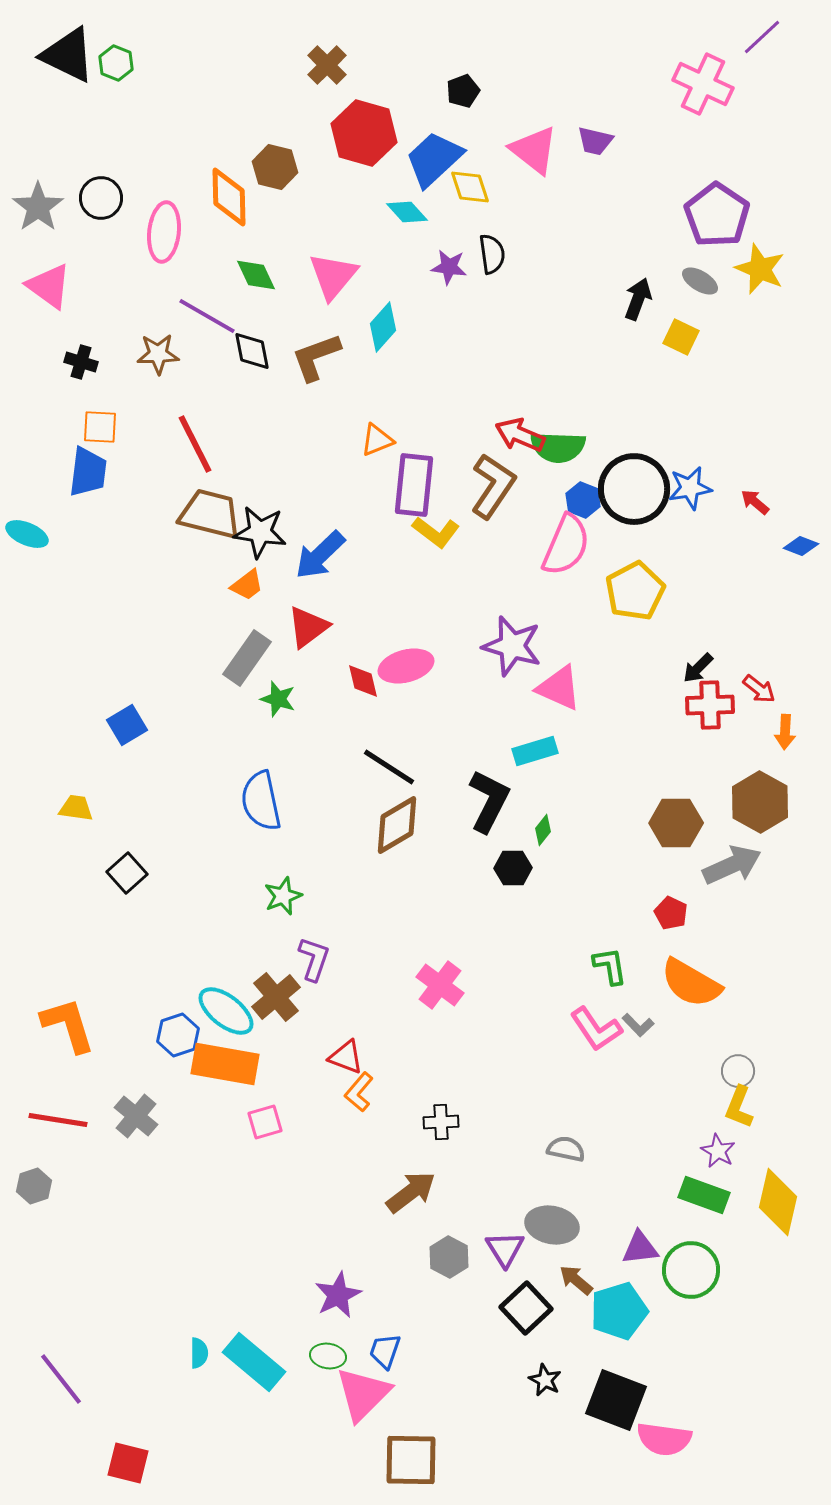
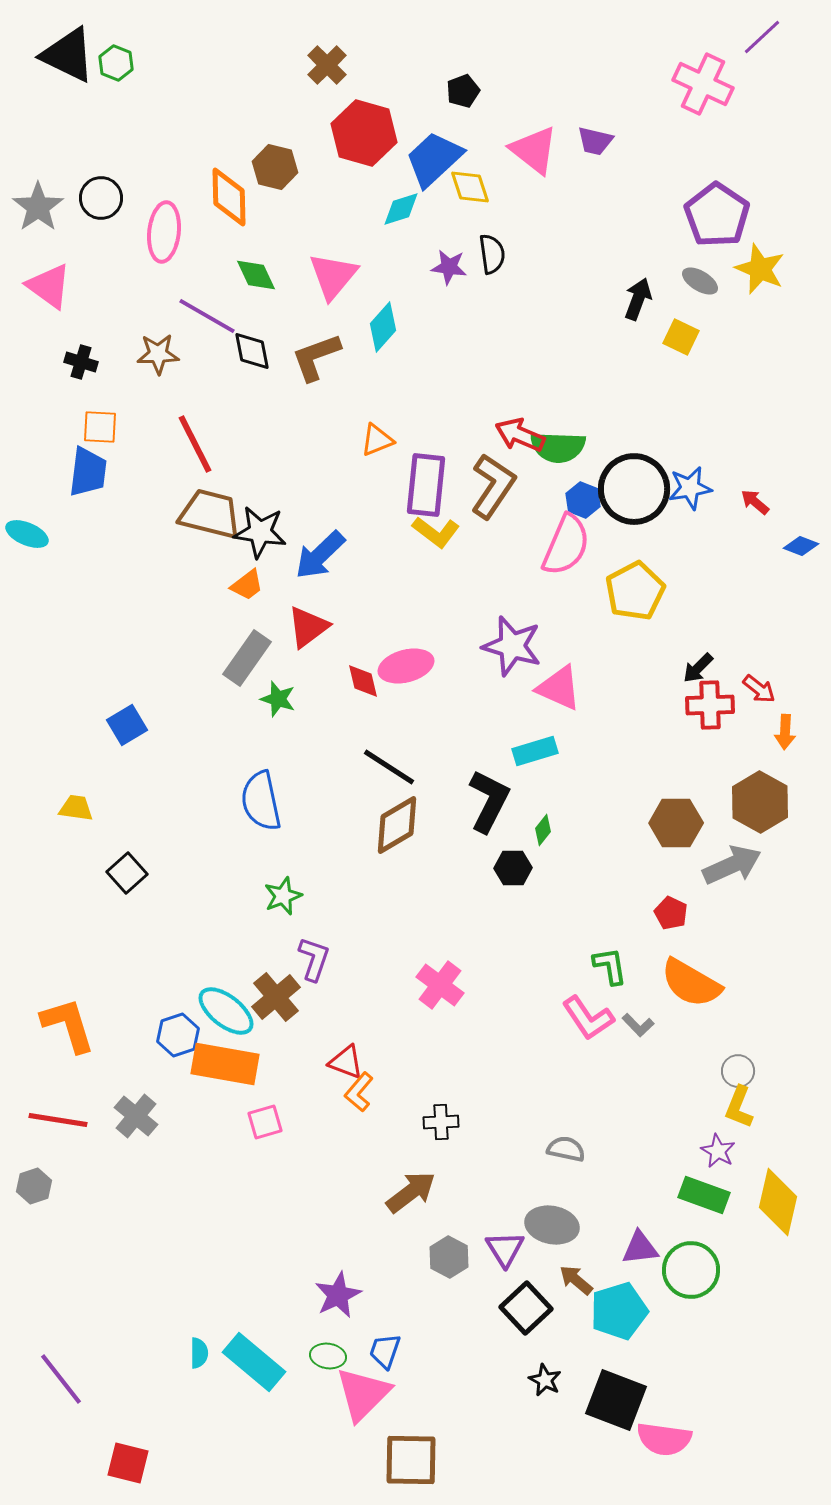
cyan diamond at (407, 212): moved 6 px left, 3 px up; rotated 66 degrees counterclockwise
purple rectangle at (414, 485): moved 12 px right
pink L-shape at (596, 1029): moved 8 px left, 11 px up
red triangle at (346, 1057): moved 5 px down
